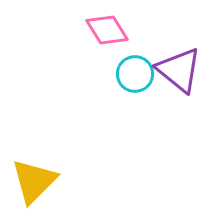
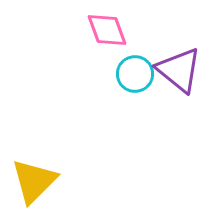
pink diamond: rotated 12 degrees clockwise
